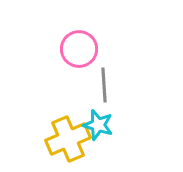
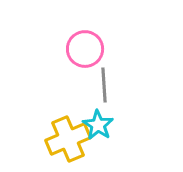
pink circle: moved 6 px right
cyan star: rotated 16 degrees clockwise
